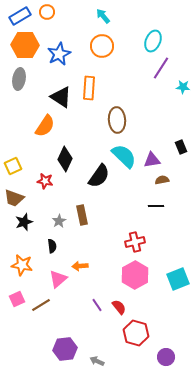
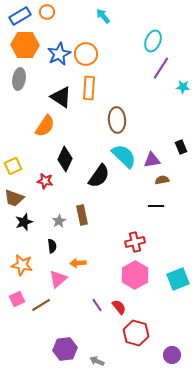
orange circle at (102, 46): moved 16 px left, 8 px down
orange arrow at (80, 266): moved 2 px left, 3 px up
purple circle at (166, 357): moved 6 px right, 2 px up
